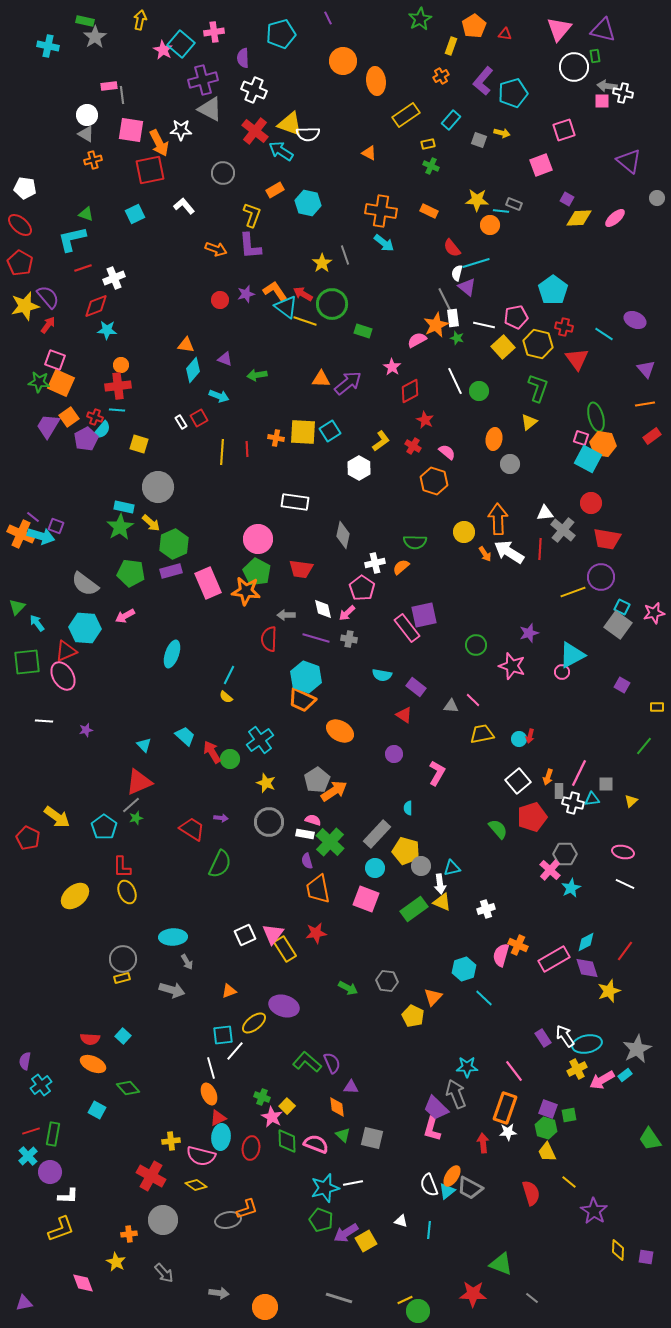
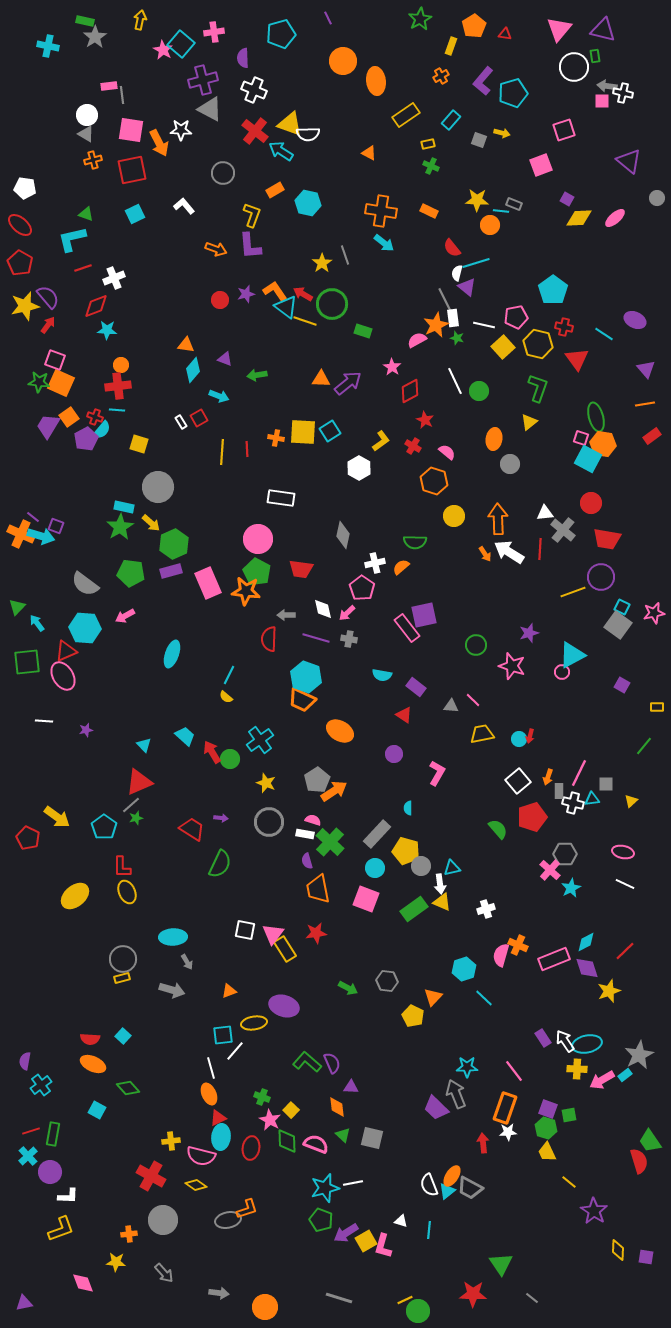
red square at (150, 170): moved 18 px left
white rectangle at (295, 502): moved 14 px left, 4 px up
yellow circle at (464, 532): moved 10 px left, 16 px up
white square at (245, 935): moved 5 px up; rotated 35 degrees clockwise
red line at (625, 951): rotated 10 degrees clockwise
pink rectangle at (554, 959): rotated 8 degrees clockwise
yellow ellipse at (254, 1023): rotated 30 degrees clockwise
white arrow at (565, 1036): moved 5 px down
gray star at (637, 1049): moved 2 px right, 6 px down
yellow cross at (577, 1069): rotated 30 degrees clockwise
yellow square at (287, 1106): moved 4 px right, 4 px down
pink star at (272, 1117): moved 2 px left, 3 px down
pink L-shape at (432, 1129): moved 49 px left, 117 px down
green trapezoid at (650, 1139): moved 2 px down
red semicircle at (531, 1193): moved 108 px right, 32 px up
yellow star at (116, 1262): rotated 24 degrees counterclockwise
green triangle at (501, 1264): rotated 35 degrees clockwise
